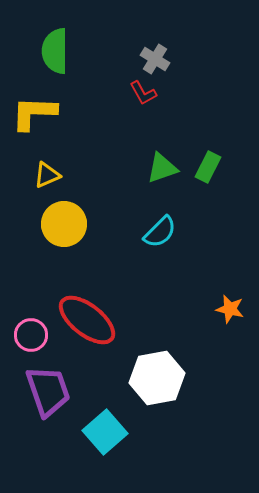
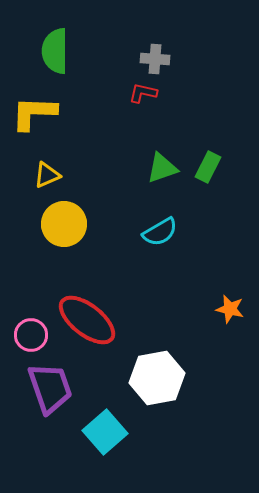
gray cross: rotated 28 degrees counterclockwise
red L-shape: rotated 132 degrees clockwise
cyan semicircle: rotated 15 degrees clockwise
purple trapezoid: moved 2 px right, 3 px up
